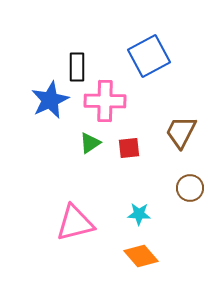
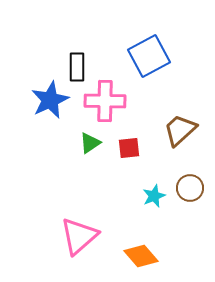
brown trapezoid: moved 1 px left, 2 px up; rotated 21 degrees clockwise
cyan star: moved 15 px right, 18 px up; rotated 25 degrees counterclockwise
pink triangle: moved 4 px right, 13 px down; rotated 27 degrees counterclockwise
